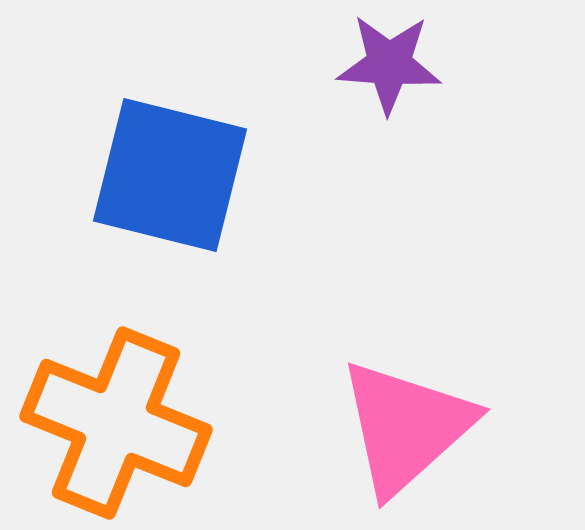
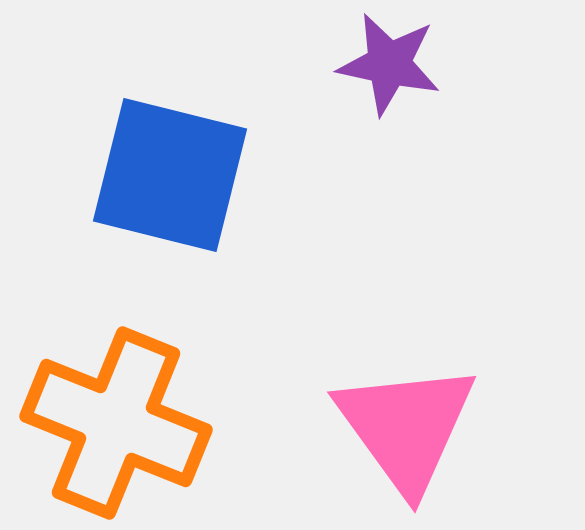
purple star: rotated 8 degrees clockwise
pink triangle: rotated 24 degrees counterclockwise
